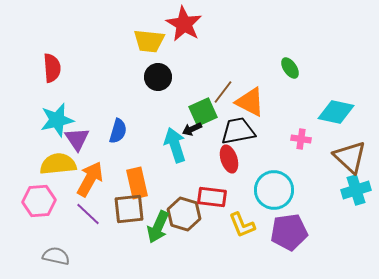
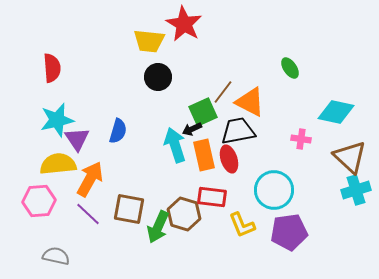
orange rectangle: moved 67 px right, 28 px up
brown square: rotated 16 degrees clockwise
